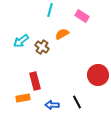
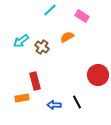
cyan line: rotated 32 degrees clockwise
orange semicircle: moved 5 px right, 3 px down
orange rectangle: moved 1 px left
blue arrow: moved 2 px right
